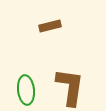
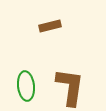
green ellipse: moved 4 px up
